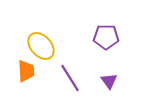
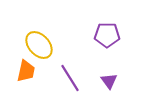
purple pentagon: moved 1 px right, 2 px up
yellow ellipse: moved 2 px left, 1 px up
orange trapezoid: rotated 15 degrees clockwise
